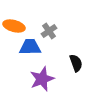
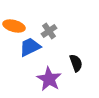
blue trapezoid: rotated 25 degrees counterclockwise
purple star: moved 7 px right; rotated 20 degrees counterclockwise
